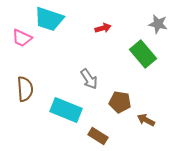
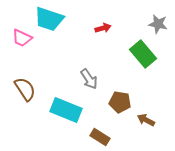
brown semicircle: rotated 30 degrees counterclockwise
brown rectangle: moved 2 px right, 1 px down
